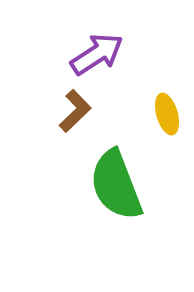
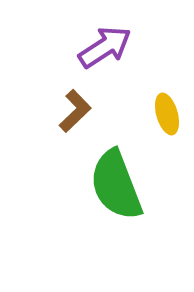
purple arrow: moved 8 px right, 7 px up
